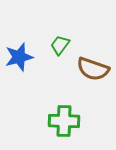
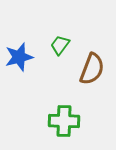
brown semicircle: moved 1 px left; rotated 88 degrees counterclockwise
